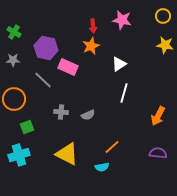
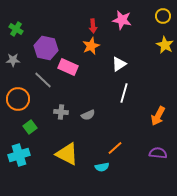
green cross: moved 2 px right, 3 px up
yellow star: rotated 18 degrees clockwise
orange circle: moved 4 px right
green square: moved 3 px right; rotated 16 degrees counterclockwise
orange line: moved 3 px right, 1 px down
